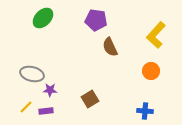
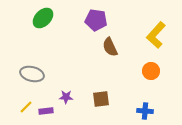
purple star: moved 16 px right, 7 px down
brown square: moved 11 px right; rotated 24 degrees clockwise
